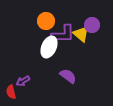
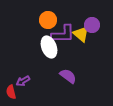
orange circle: moved 2 px right, 1 px up
white ellipse: rotated 45 degrees counterclockwise
